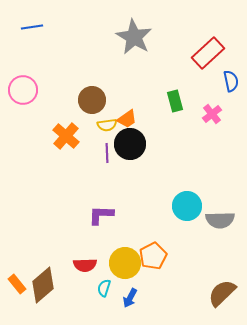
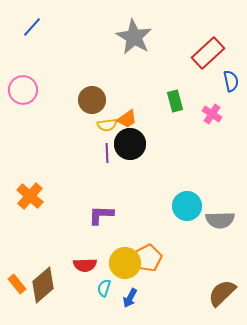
blue line: rotated 40 degrees counterclockwise
pink cross: rotated 18 degrees counterclockwise
orange cross: moved 36 px left, 60 px down
orange pentagon: moved 5 px left, 2 px down
